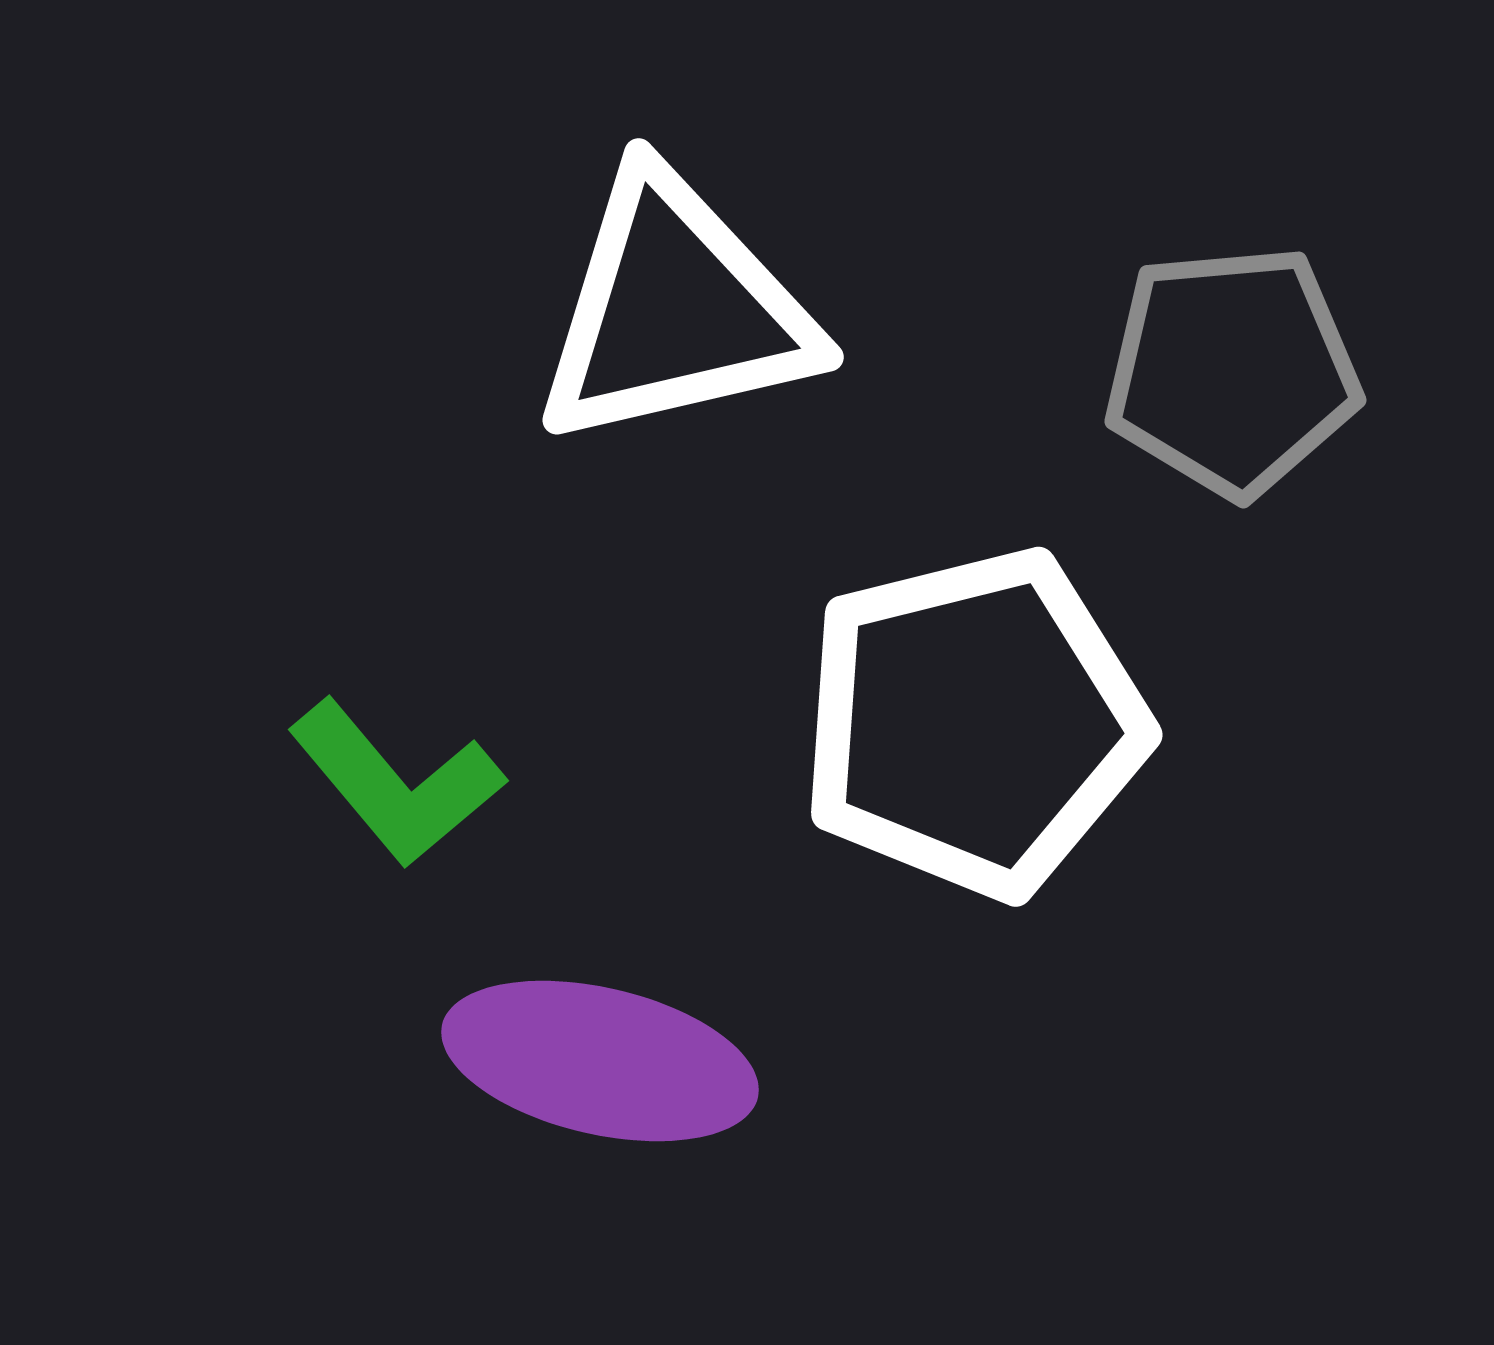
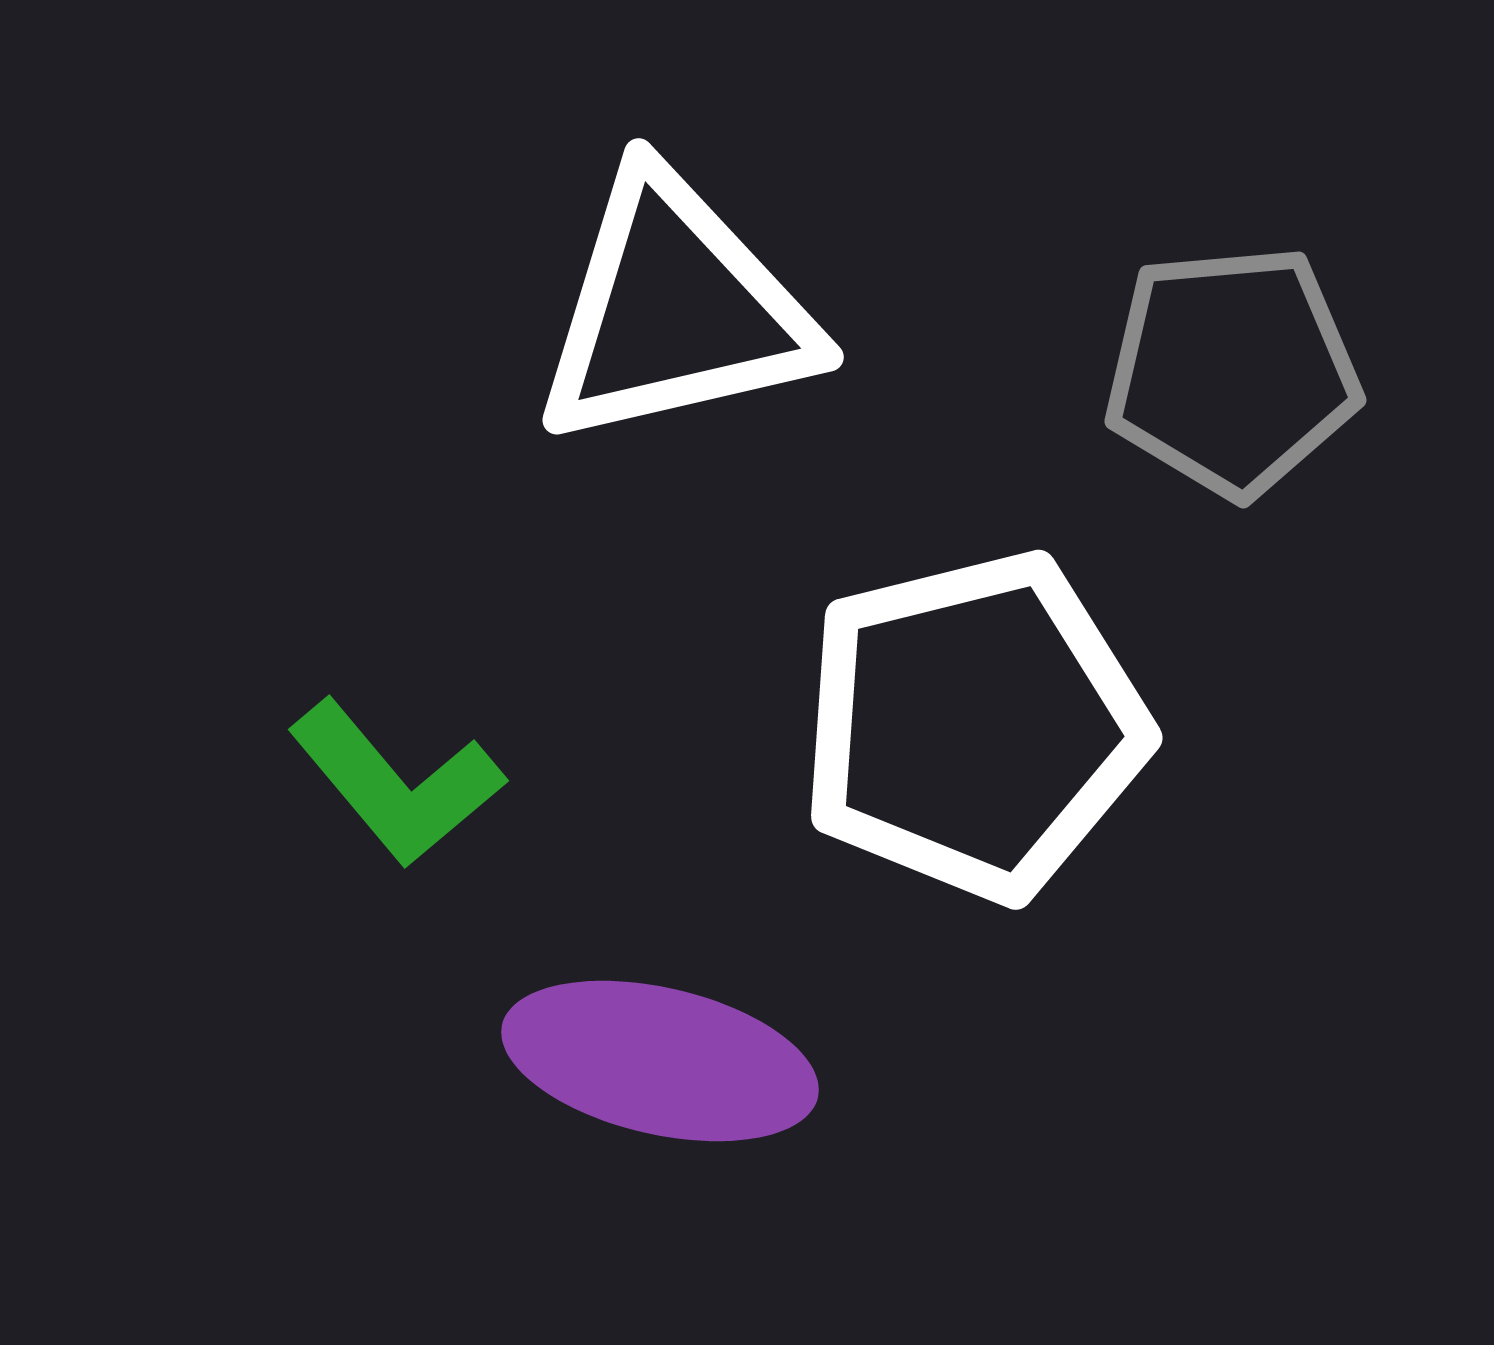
white pentagon: moved 3 px down
purple ellipse: moved 60 px right
